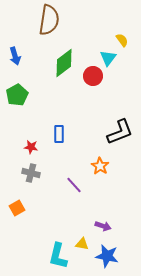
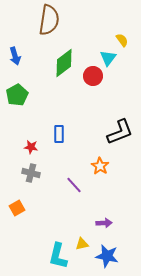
purple arrow: moved 1 px right, 3 px up; rotated 21 degrees counterclockwise
yellow triangle: rotated 24 degrees counterclockwise
